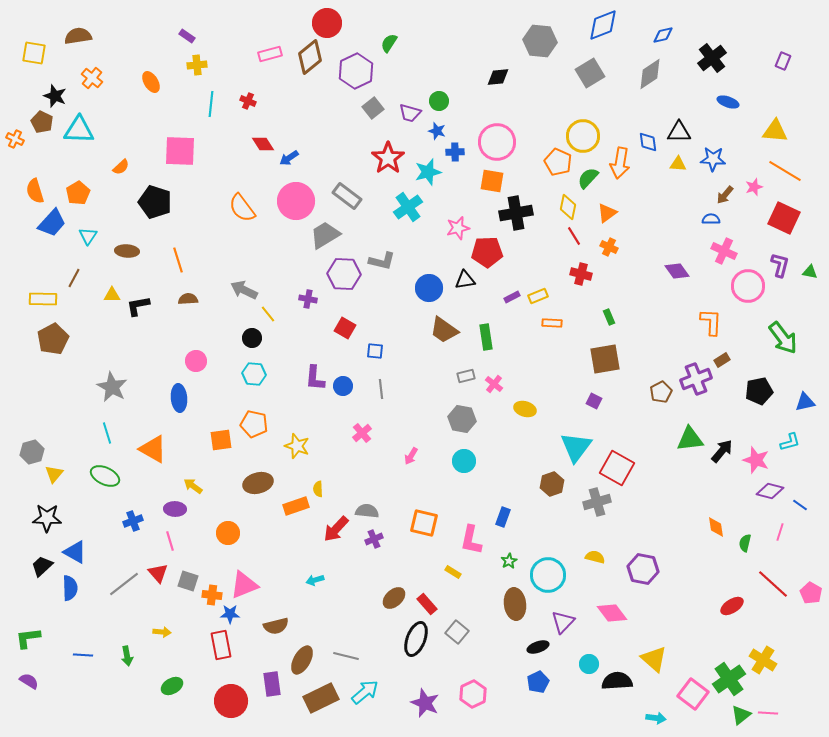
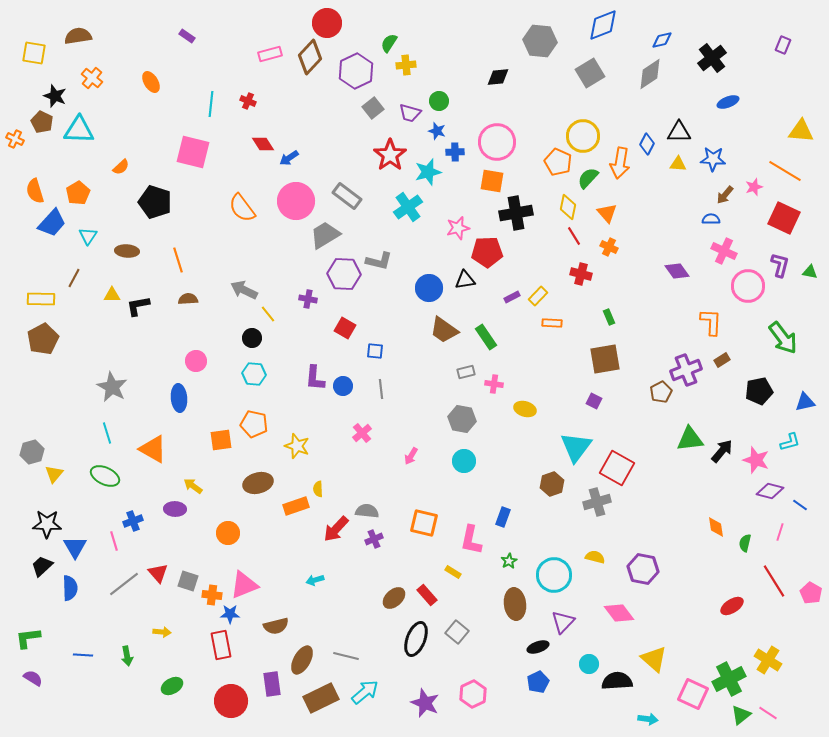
blue diamond at (663, 35): moved 1 px left, 5 px down
brown diamond at (310, 57): rotated 8 degrees counterclockwise
purple rectangle at (783, 61): moved 16 px up
yellow cross at (197, 65): moved 209 px right
blue ellipse at (728, 102): rotated 40 degrees counterclockwise
yellow triangle at (775, 131): moved 26 px right
blue diamond at (648, 142): moved 1 px left, 2 px down; rotated 35 degrees clockwise
pink square at (180, 151): moved 13 px right, 1 px down; rotated 12 degrees clockwise
red star at (388, 158): moved 2 px right, 3 px up
orange triangle at (607, 213): rotated 35 degrees counterclockwise
gray L-shape at (382, 261): moved 3 px left
yellow rectangle at (538, 296): rotated 24 degrees counterclockwise
yellow rectangle at (43, 299): moved 2 px left
green rectangle at (486, 337): rotated 25 degrees counterclockwise
brown pentagon at (53, 339): moved 10 px left
gray rectangle at (466, 376): moved 4 px up
purple cross at (696, 379): moved 10 px left, 9 px up
pink cross at (494, 384): rotated 30 degrees counterclockwise
black star at (47, 518): moved 6 px down
pink line at (170, 541): moved 56 px left
blue triangle at (75, 552): moved 5 px up; rotated 30 degrees clockwise
cyan circle at (548, 575): moved 6 px right
red line at (773, 584): moved 1 px right, 3 px up; rotated 16 degrees clockwise
red rectangle at (427, 604): moved 9 px up
pink diamond at (612, 613): moved 7 px right
yellow cross at (763, 660): moved 5 px right
green cross at (729, 679): rotated 8 degrees clockwise
purple semicircle at (29, 681): moved 4 px right, 3 px up
pink square at (693, 694): rotated 12 degrees counterclockwise
pink line at (768, 713): rotated 30 degrees clockwise
cyan arrow at (656, 718): moved 8 px left, 1 px down
